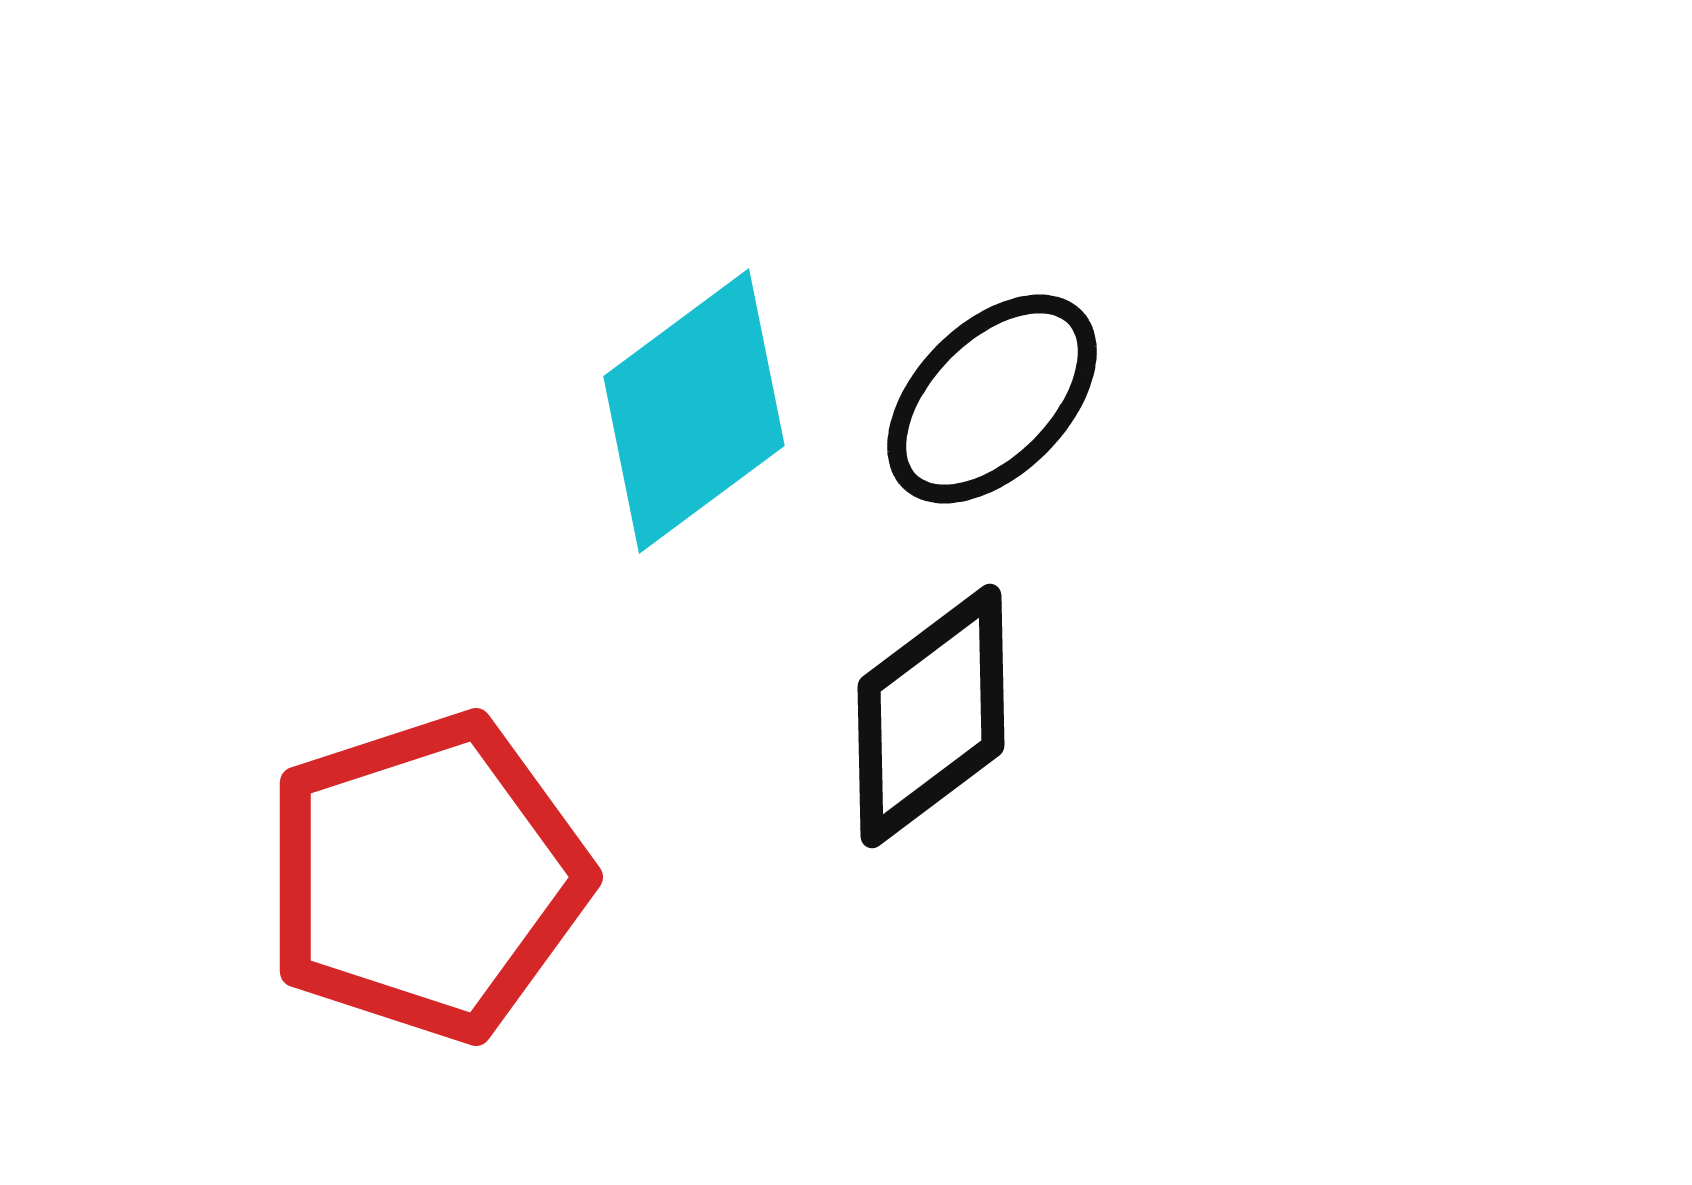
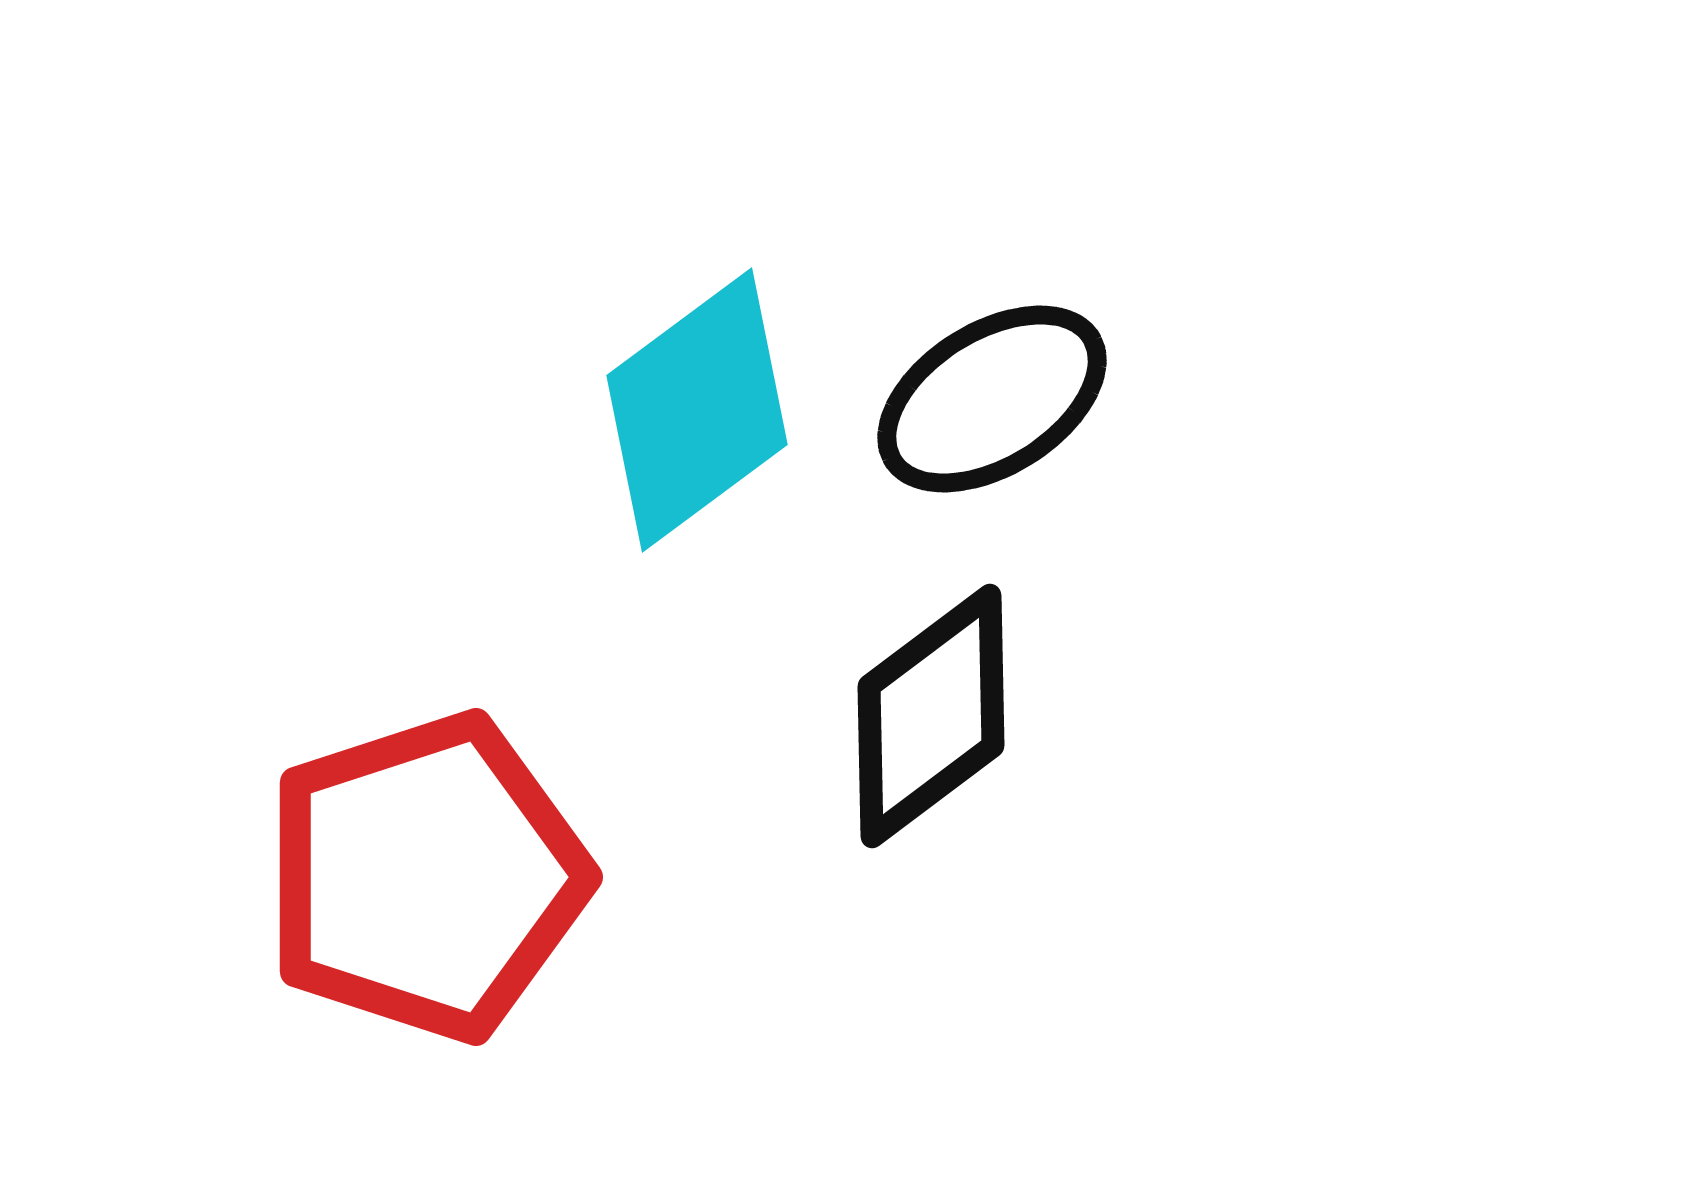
black ellipse: rotated 13 degrees clockwise
cyan diamond: moved 3 px right, 1 px up
